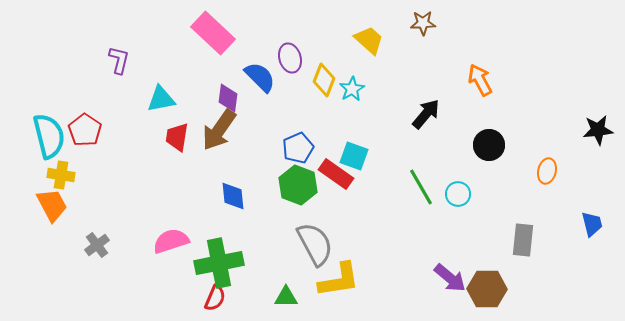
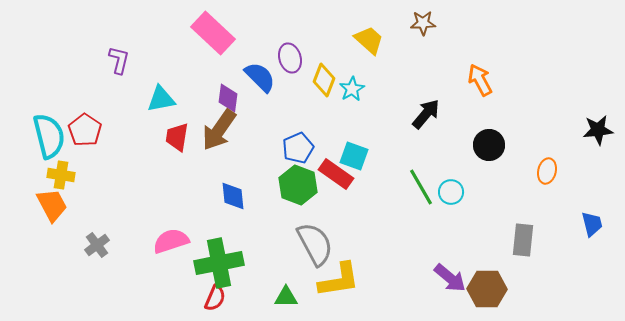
cyan circle: moved 7 px left, 2 px up
